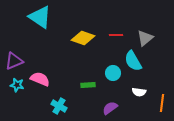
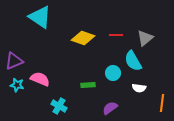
white semicircle: moved 4 px up
